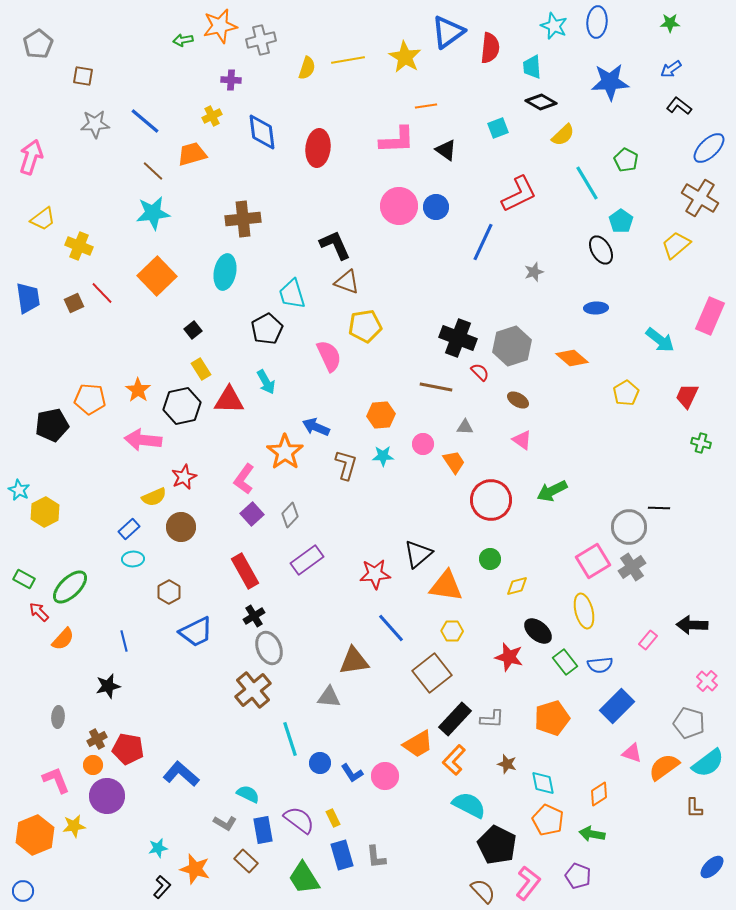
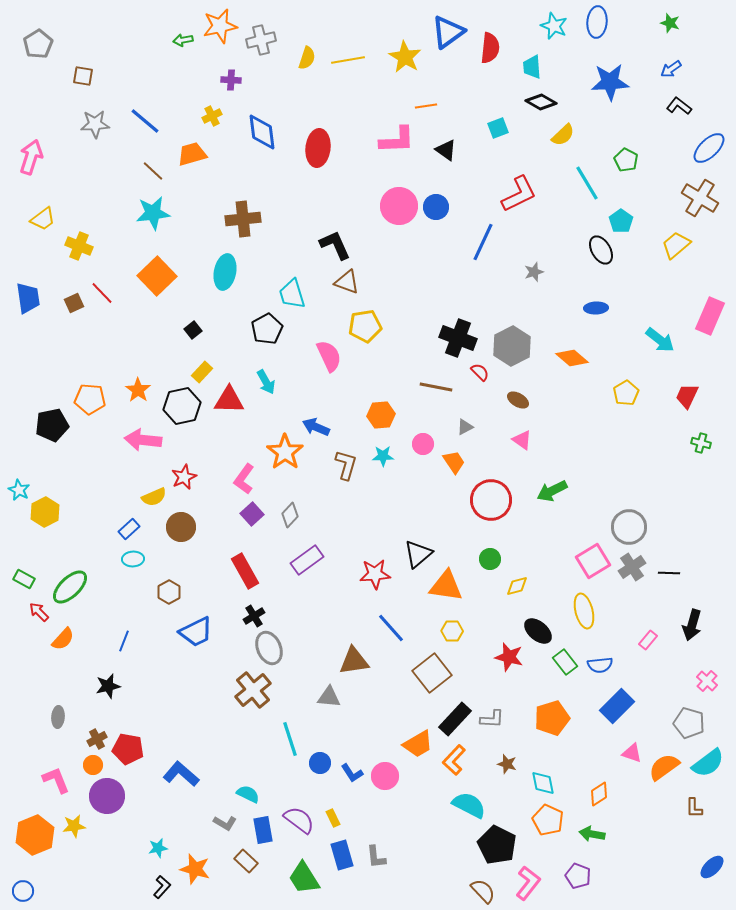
green star at (670, 23): rotated 18 degrees clockwise
yellow semicircle at (307, 68): moved 10 px up
gray hexagon at (512, 346): rotated 9 degrees counterclockwise
yellow rectangle at (201, 369): moved 1 px right, 3 px down; rotated 75 degrees clockwise
gray triangle at (465, 427): rotated 30 degrees counterclockwise
black line at (659, 508): moved 10 px right, 65 px down
black arrow at (692, 625): rotated 76 degrees counterclockwise
blue line at (124, 641): rotated 35 degrees clockwise
